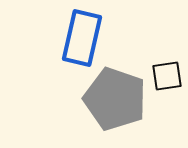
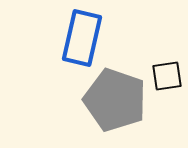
gray pentagon: moved 1 px down
